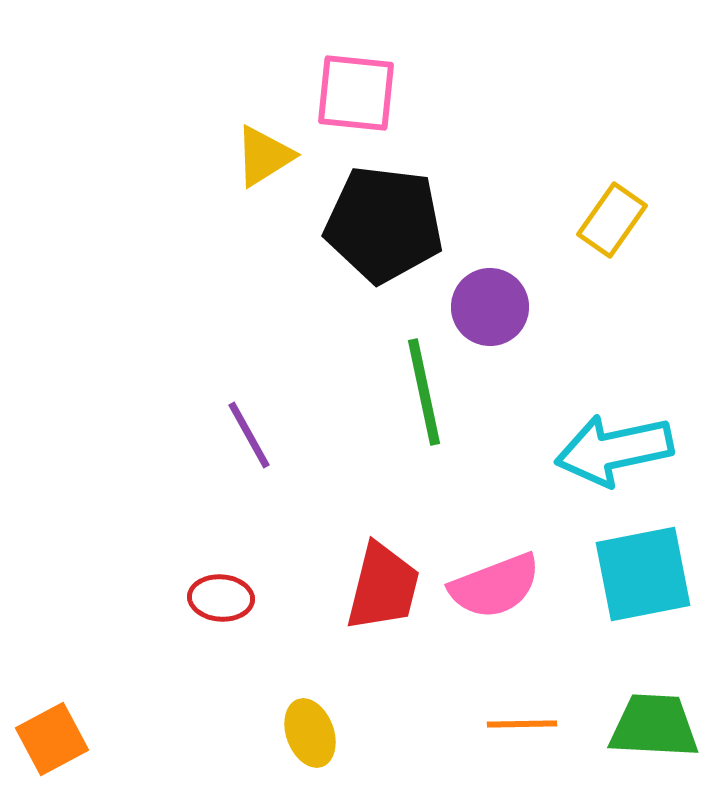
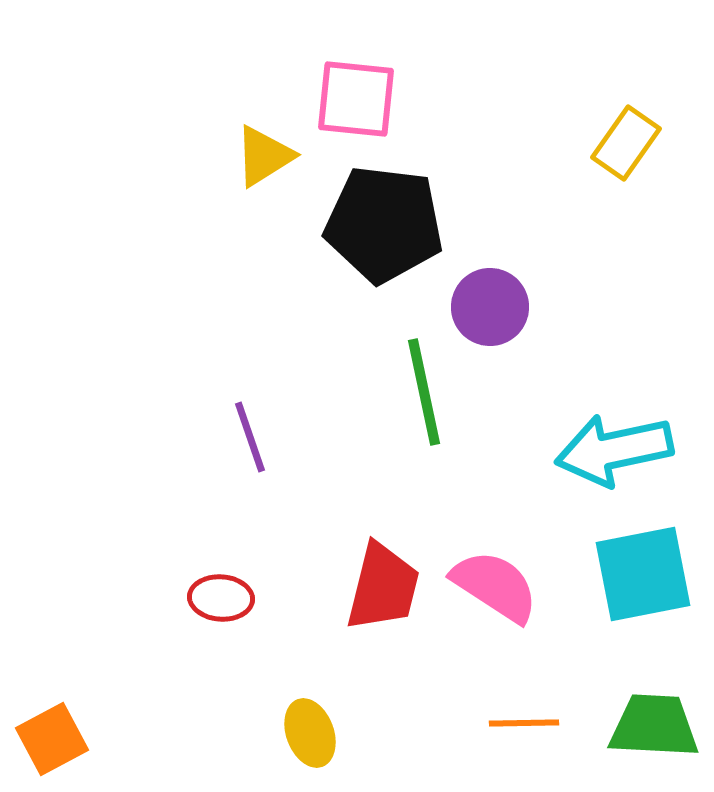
pink square: moved 6 px down
yellow rectangle: moved 14 px right, 77 px up
purple line: moved 1 px right, 2 px down; rotated 10 degrees clockwise
pink semicircle: rotated 126 degrees counterclockwise
orange line: moved 2 px right, 1 px up
